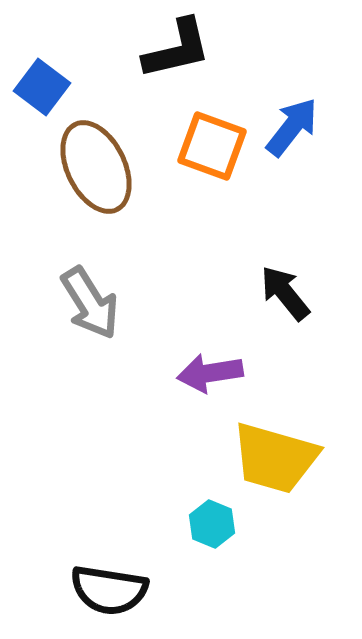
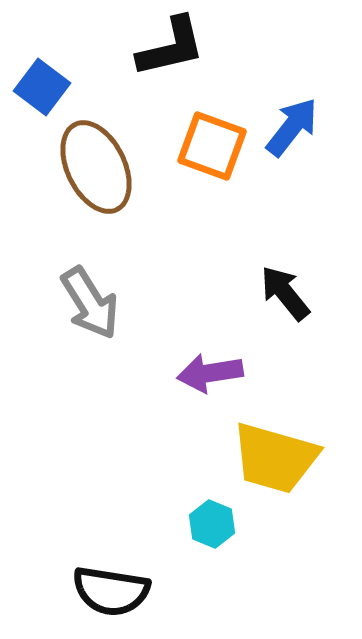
black L-shape: moved 6 px left, 2 px up
black semicircle: moved 2 px right, 1 px down
